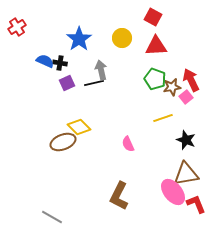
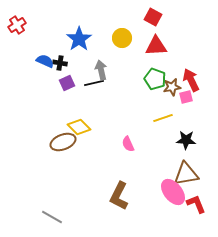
red cross: moved 2 px up
pink square: rotated 24 degrees clockwise
black star: rotated 18 degrees counterclockwise
